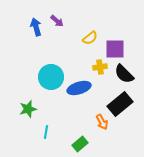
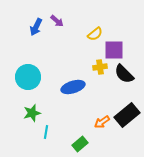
blue arrow: rotated 138 degrees counterclockwise
yellow semicircle: moved 5 px right, 4 px up
purple square: moved 1 px left, 1 px down
cyan circle: moved 23 px left
blue ellipse: moved 6 px left, 1 px up
black rectangle: moved 7 px right, 11 px down
green star: moved 4 px right, 4 px down
orange arrow: rotated 84 degrees clockwise
